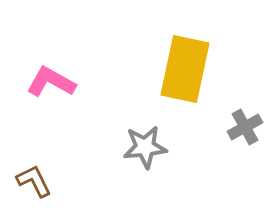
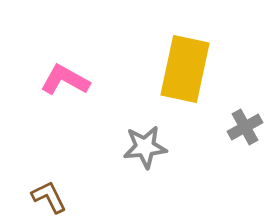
pink L-shape: moved 14 px right, 2 px up
brown L-shape: moved 15 px right, 16 px down
